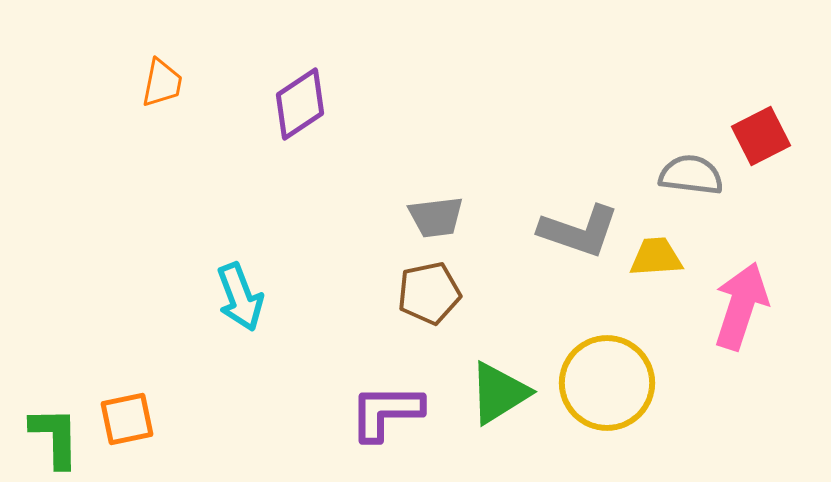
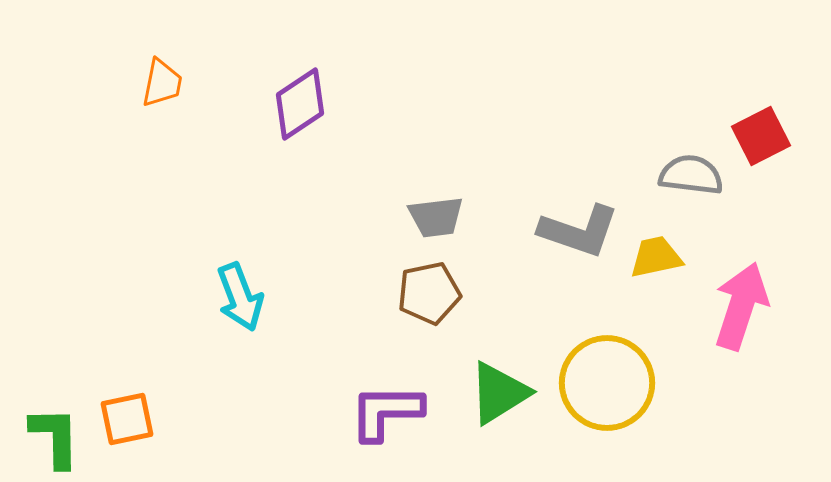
yellow trapezoid: rotated 8 degrees counterclockwise
